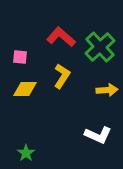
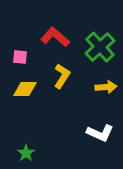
red L-shape: moved 6 px left
yellow arrow: moved 1 px left, 3 px up
white L-shape: moved 2 px right, 2 px up
